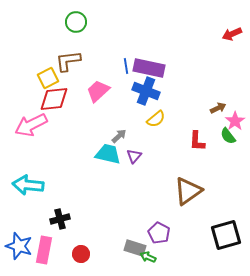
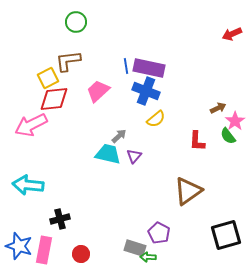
green arrow: rotated 21 degrees counterclockwise
